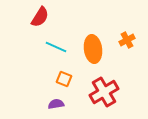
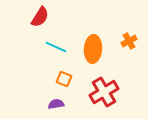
orange cross: moved 2 px right, 1 px down
orange ellipse: rotated 12 degrees clockwise
